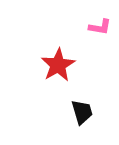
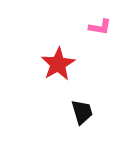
red star: moved 1 px up
